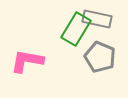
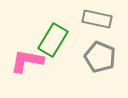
green rectangle: moved 23 px left, 11 px down
